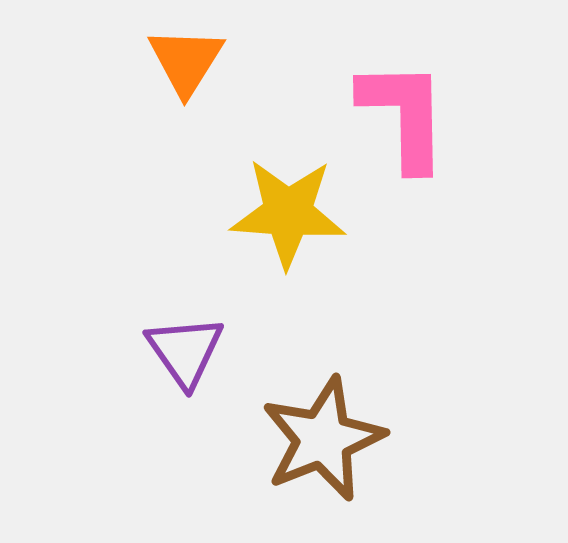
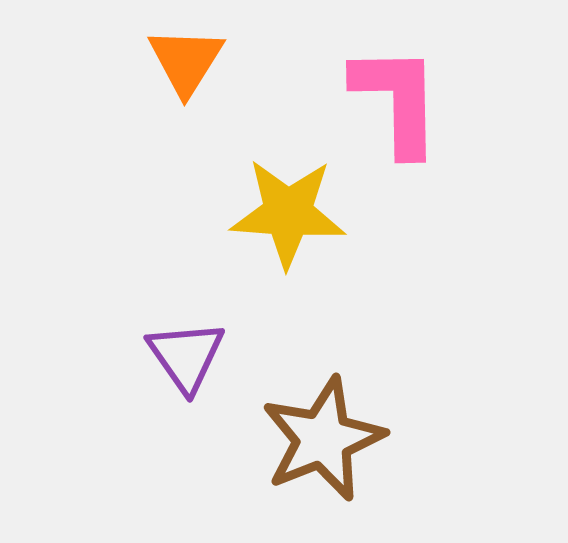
pink L-shape: moved 7 px left, 15 px up
purple triangle: moved 1 px right, 5 px down
